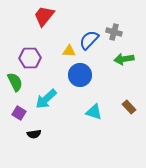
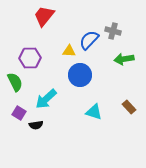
gray cross: moved 1 px left, 1 px up
black semicircle: moved 2 px right, 9 px up
